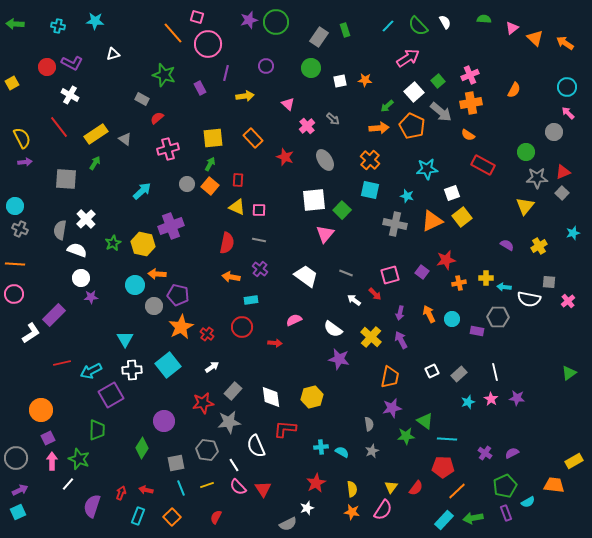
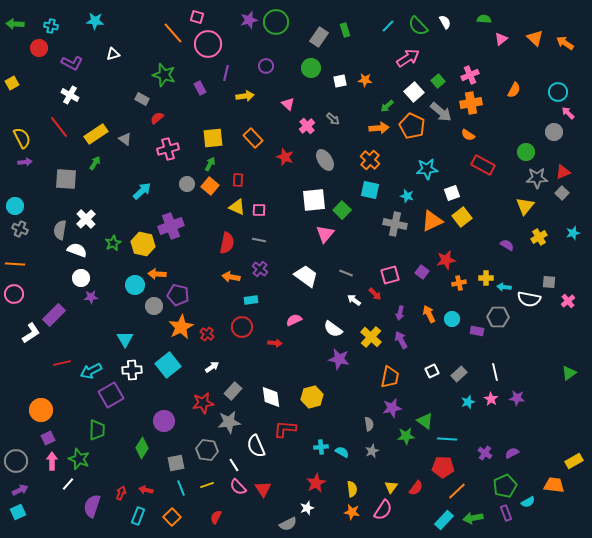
cyan cross at (58, 26): moved 7 px left
pink triangle at (512, 28): moved 11 px left, 11 px down
red circle at (47, 67): moved 8 px left, 19 px up
cyan circle at (567, 87): moved 9 px left, 5 px down
yellow cross at (539, 246): moved 9 px up
gray circle at (16, 458): moved 3 px down
